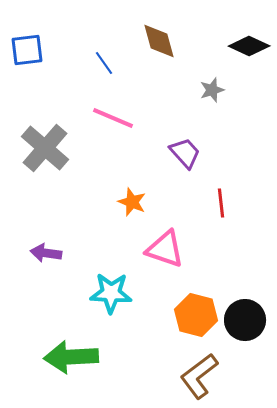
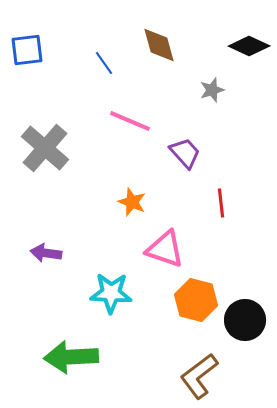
brown diamond: moved 4 px down
pink line: moved 17 px right, 3 px down
orange hexagon: moved 15 px up
